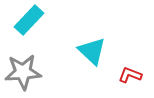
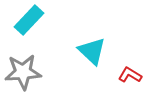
red L-shape: rotated 10 degrees clockwise
